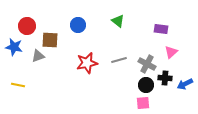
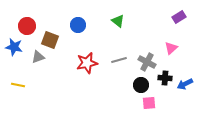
purple rectangle: moved 18 px right, 12 px up; rotated 40 degrees counterclockwise
brown square: rotated 18 degrees clockwise
pink triangle: moved 4 px up
gray triangle: moved 1 px down
gray cross: moved 2 px up
black circle: moved 5 px left
pink square: moved 6 px right
